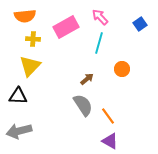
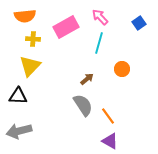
blue square: moved 1 px left, 1 px up
